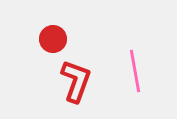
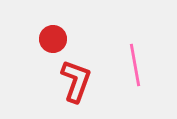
pink line: moved 6 px up
